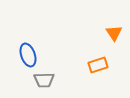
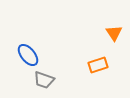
blue ellipse: rotated 20 degrees counterclockwise
gray trapezoid: rotated 20 degrees clockwise
